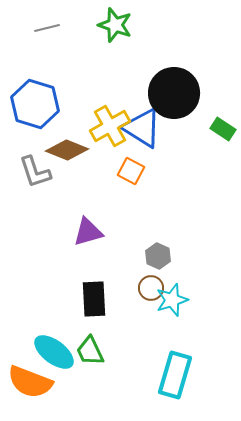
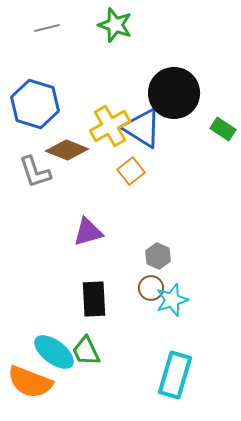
orange square: rotated 24 degrees clockwise
green trapezoid: moved 4 px left
